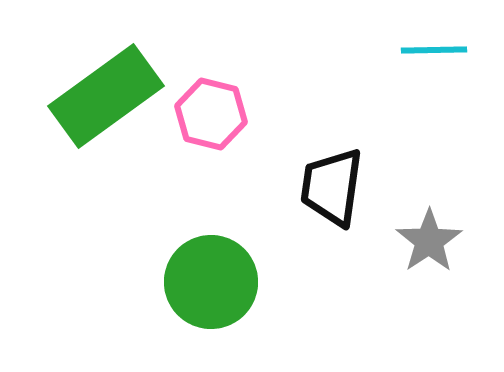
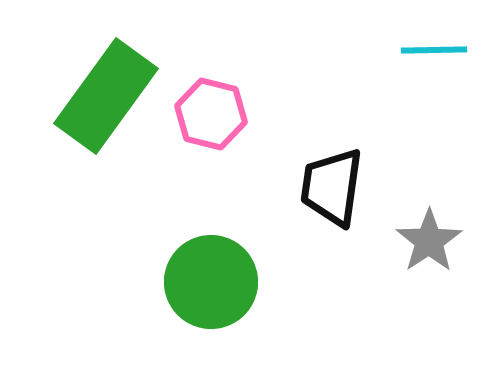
green rectangle: rotated 18 degrees counterclockwise
